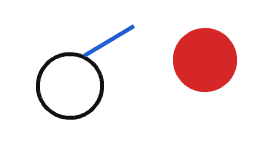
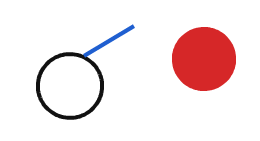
red circle: moved 1 px left, 1 px up
